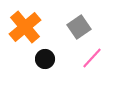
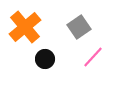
pink line: moved 1 px right, 1 px up
